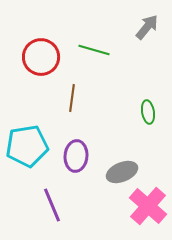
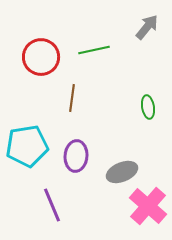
green line: rotated 28 degrees counterclockwise
green ellipse: moved 5 px up
